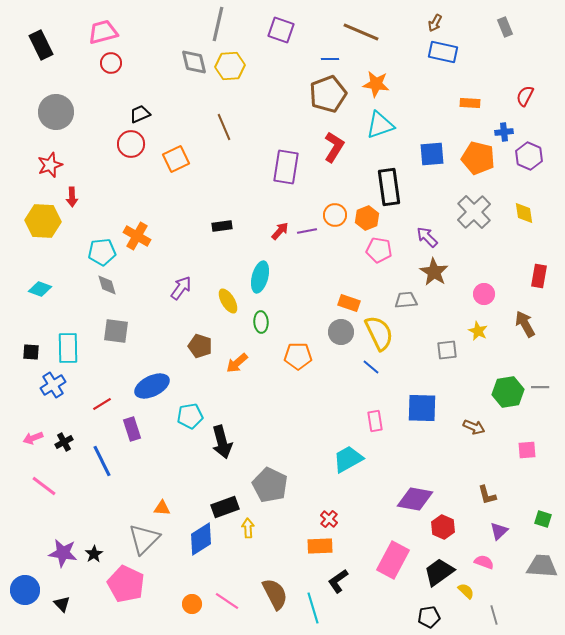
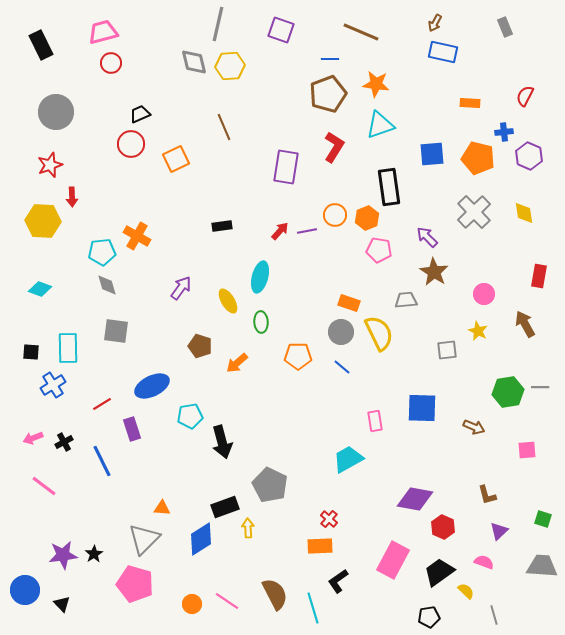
blue line at (371, 367): moved 29 px left
purple star at (63, 553): moved 2 px down; rotated 16 degrees counterclockwise
pink pentagon at (126, 584): moved 9 px right; rotated 9 degrees counterclockwise
